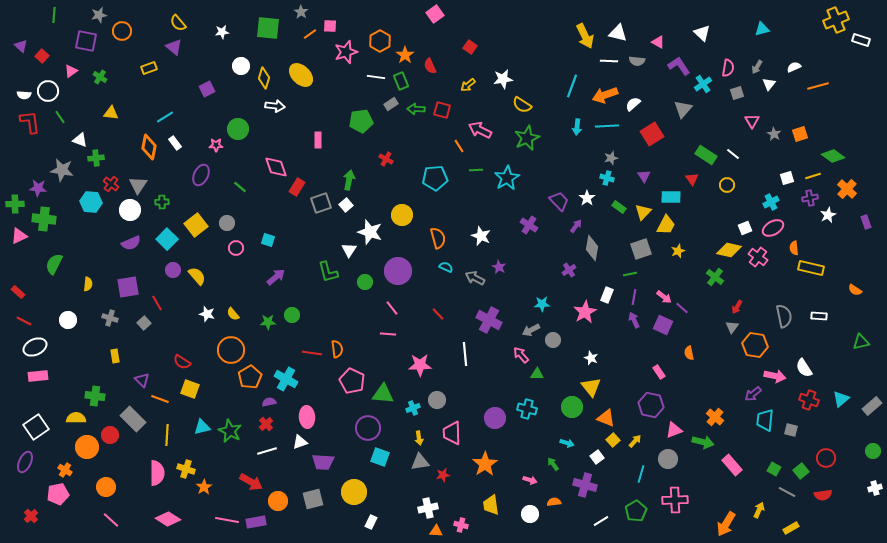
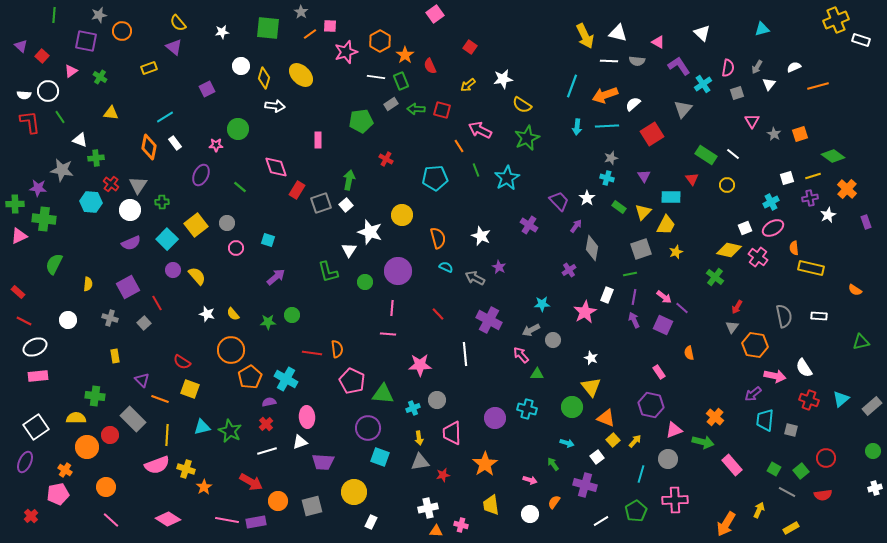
green line at (476, 170): rotated 72 degrees clockwise
red rectangle at (297, 187): moved 3 px down
yellow star at (678, 251): moved 2 px left, 1 px down
purple square at (128, 287): rotated 20 degrees counterclockwise
pink line at (392, 308): rotated 42 degrees clockwise
pink semicircle at (157, 473): moved 8 px up; rotated 70 degrees clockwise
gray square at (313, 499): moved 1 px left, 7 px down
orange semicircle at (554, 502): rotated 48 degrees counterclockwise
